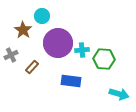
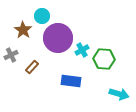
purple circle: moved 5 px up
cyan cross: rotated 24 degrees counterclockwise
